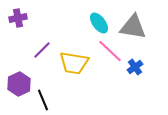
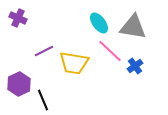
purple cross: rotated 36 degrees clockwise
purple line: moved 2 px right, 1 px down; rotated 18 degrees clockwise
blue cross: moved 1 px up
